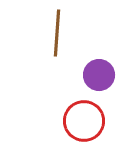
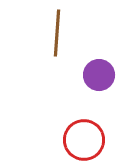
red circle: moved 19 px down
